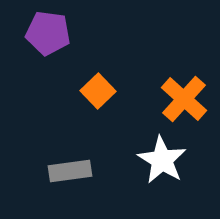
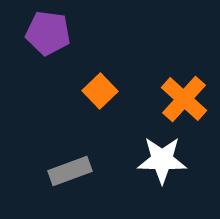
orange square: moved 2 px right
white star: rotated 30 degrees counterclockwise
gray rectangle: rotated 12 degrees counterclockwise
